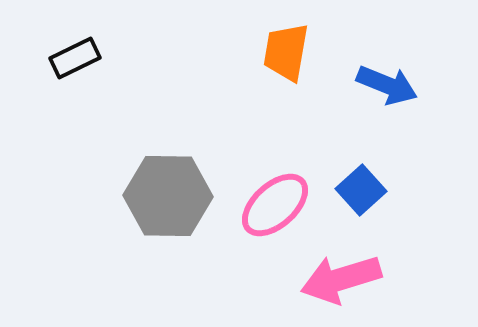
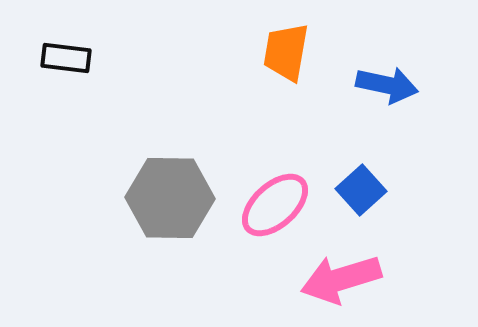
black rectangle: moved 9 px left; rotated 33 degrees clockwise
blue arrow: rotated 10 degrees counterclockwise
gray hexagon: moved 2 px right, 2 px down
